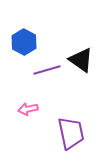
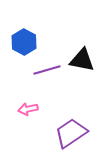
black triangle: moved 1 px right; rotated 24 degrees counterclockwise
purple trapezoid: rotated 112 degrees counterclockwise
